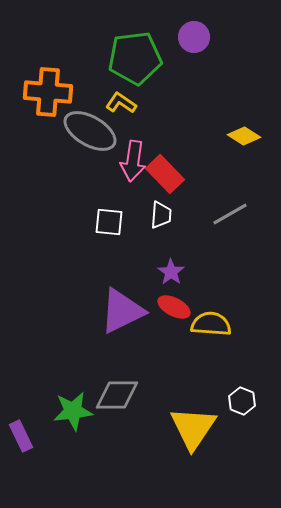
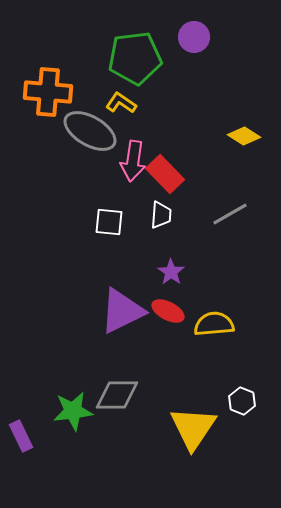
red ellipse: moved 6 px left, 4 px down
yellow semicircle: moved 3 px right; rotated 9 degrees counterclockwise
